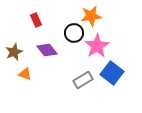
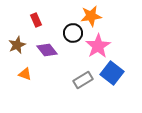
black circle: moved 1 px left
pink star: moved 1 px right
brown star: moved 3 px right, 7 px up
